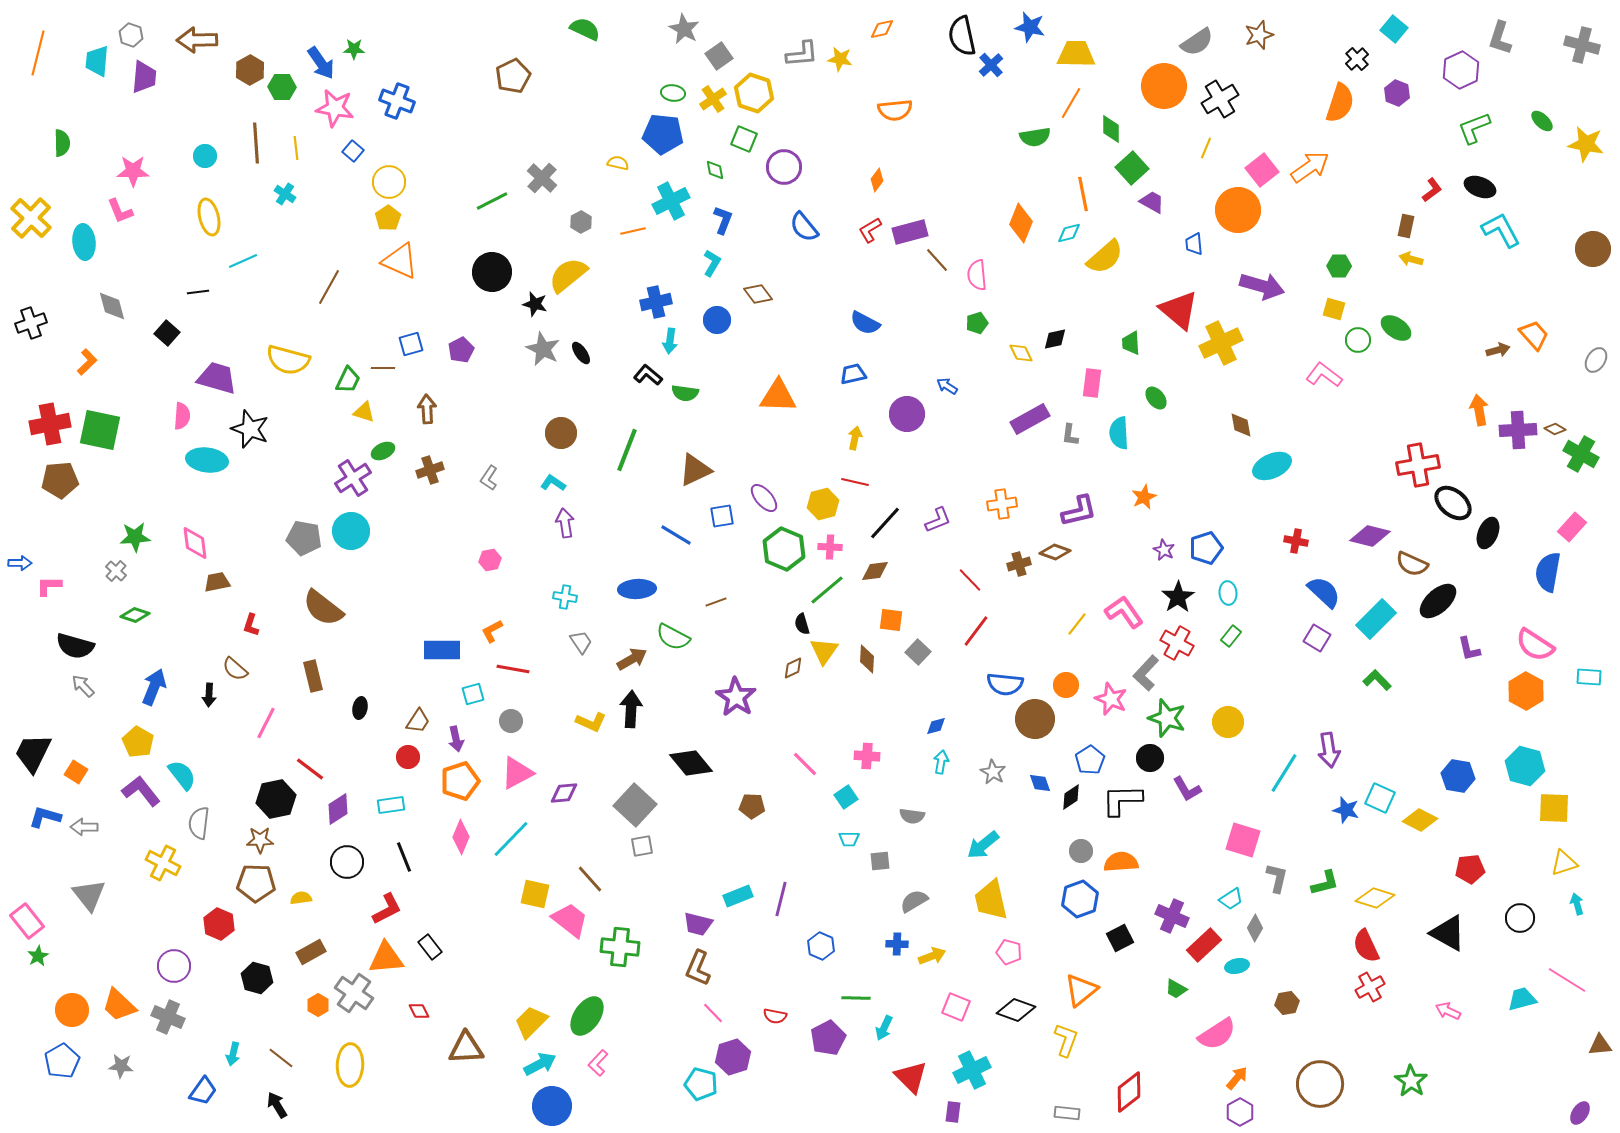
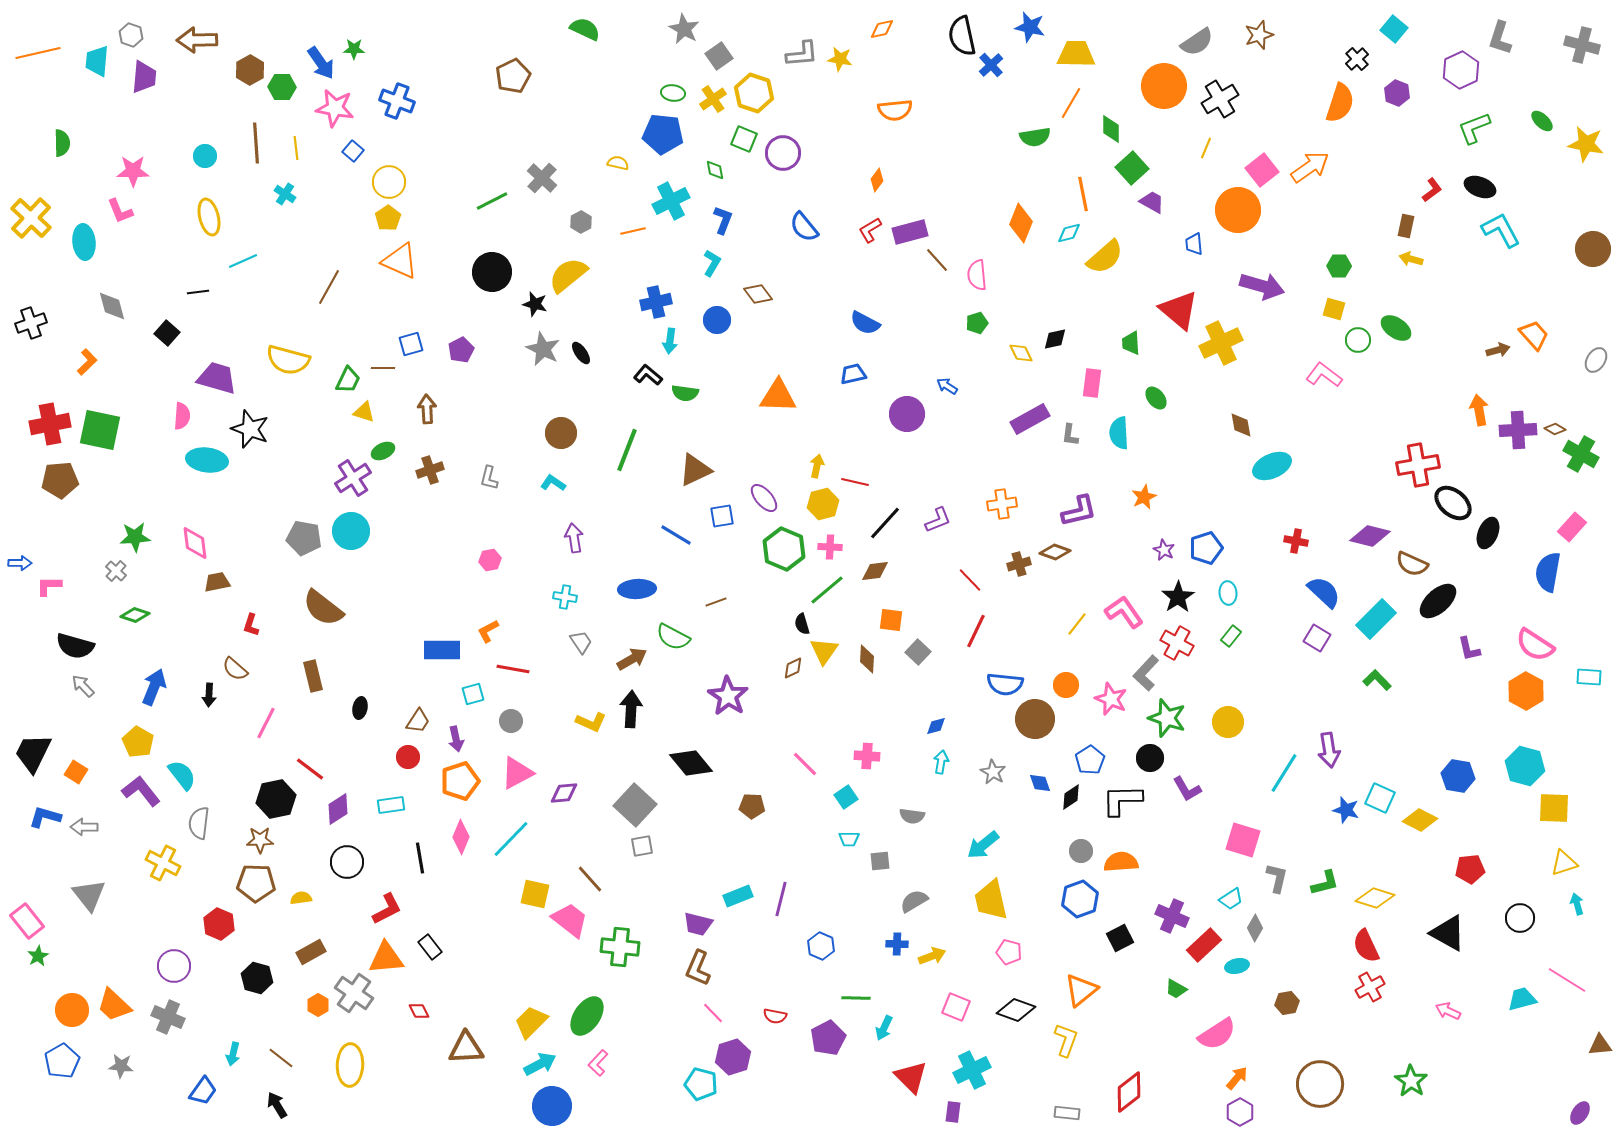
orange line at (38, 53): rotated 63 degrees clockwise
purple circle at (784, 167): moved 1 px left, 14 px up
yellow arrow at (855, 438): moved 38 px left, 28 px down
gray L-shape at (489, 478): rotated 20 degrees counterclockwise
purple arrow at (565, 523): moved 9 px right, 15 px down
orange L-shape at (492, 631): moved 4 px left
red line at (976, 631): rotated 12 degrees counterclockwise
purple star at (736, 697): moved 8 px left, 1 px up
black line at (404, 857): moved 16 px right, 1 px down; rotated 12 degrees clockwise
orange trapezoid at (119, 1005): moved 5 px left
